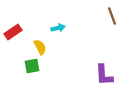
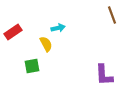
brown line: moved 1 px up
yellow semicircle: moved 6 px right, 3 px up
